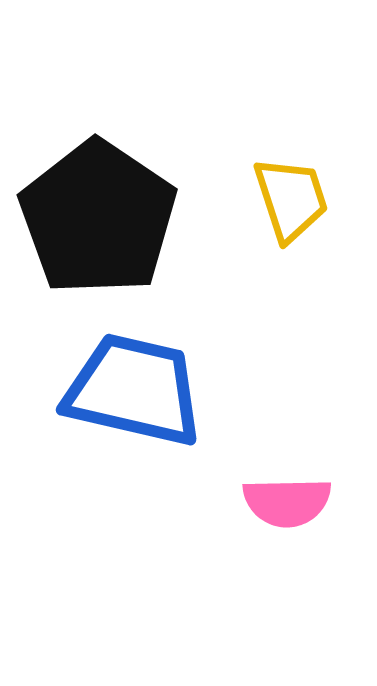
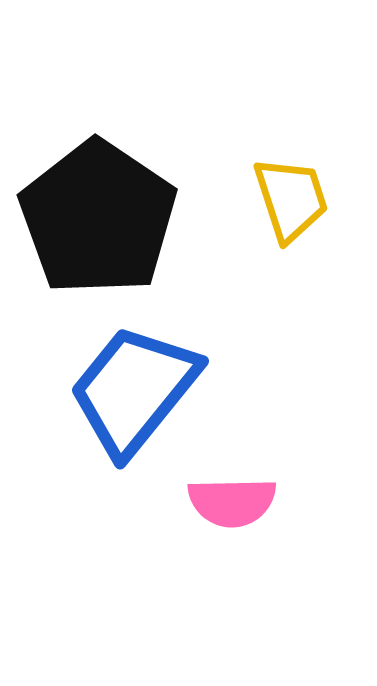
blue trapezoid: rotated 64 degrees counterclockwise
pink semicircle: moved 55 px left
